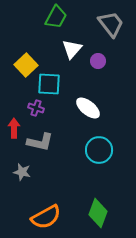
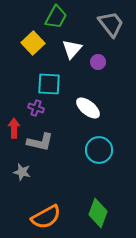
purple circle: moved 1 px down
yellow square: moved 7 px right, 22 px up
